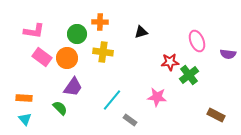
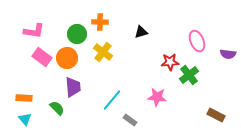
yellow cross: rotated 30 degrees clockwise
purple trapezoid: rotated 40 degrees counterclockwise
green semicircle: moved 3 px left
